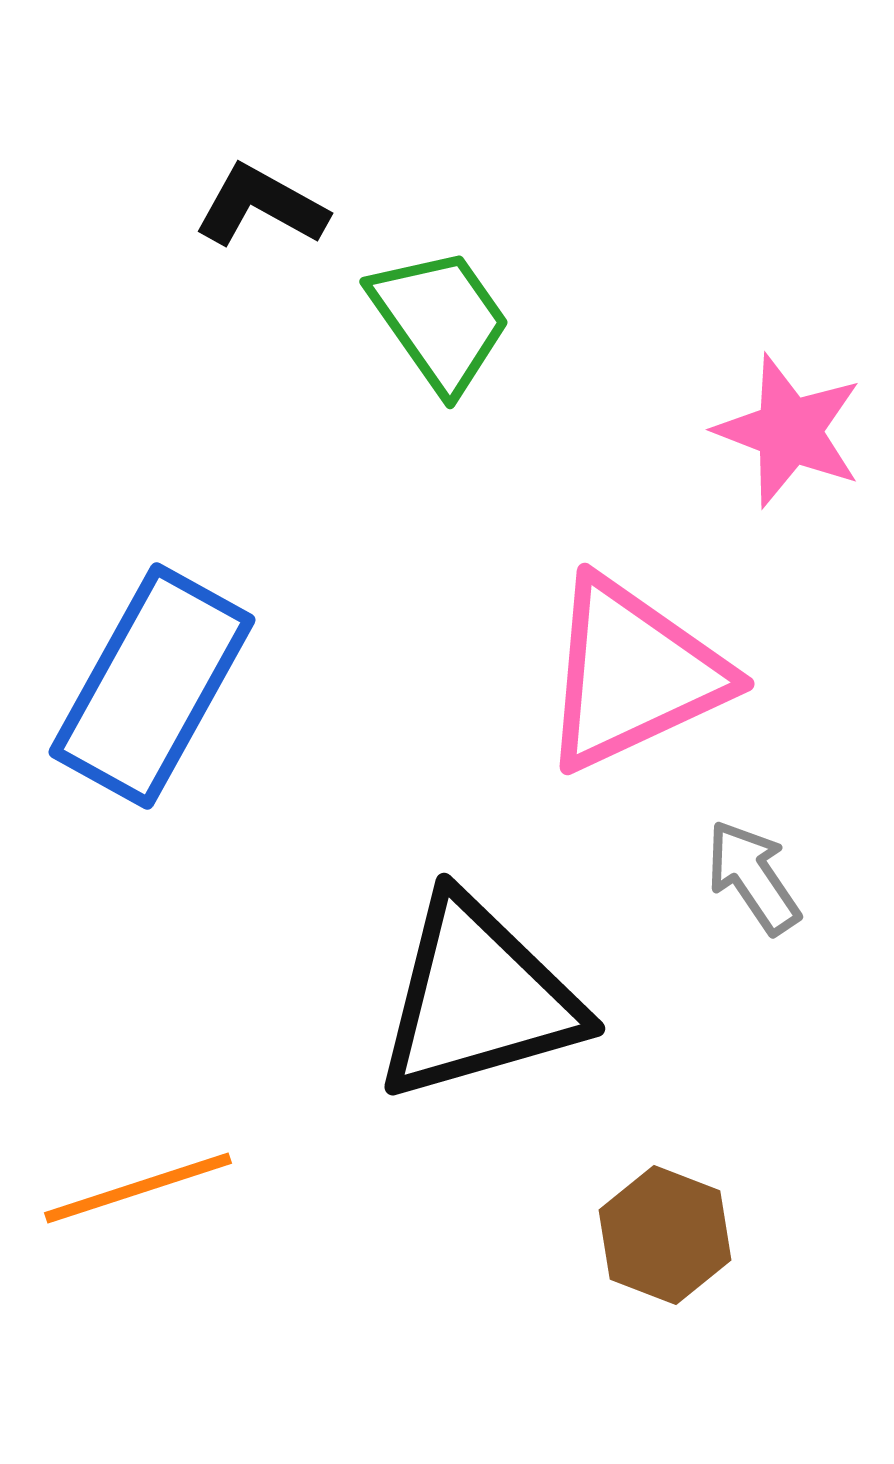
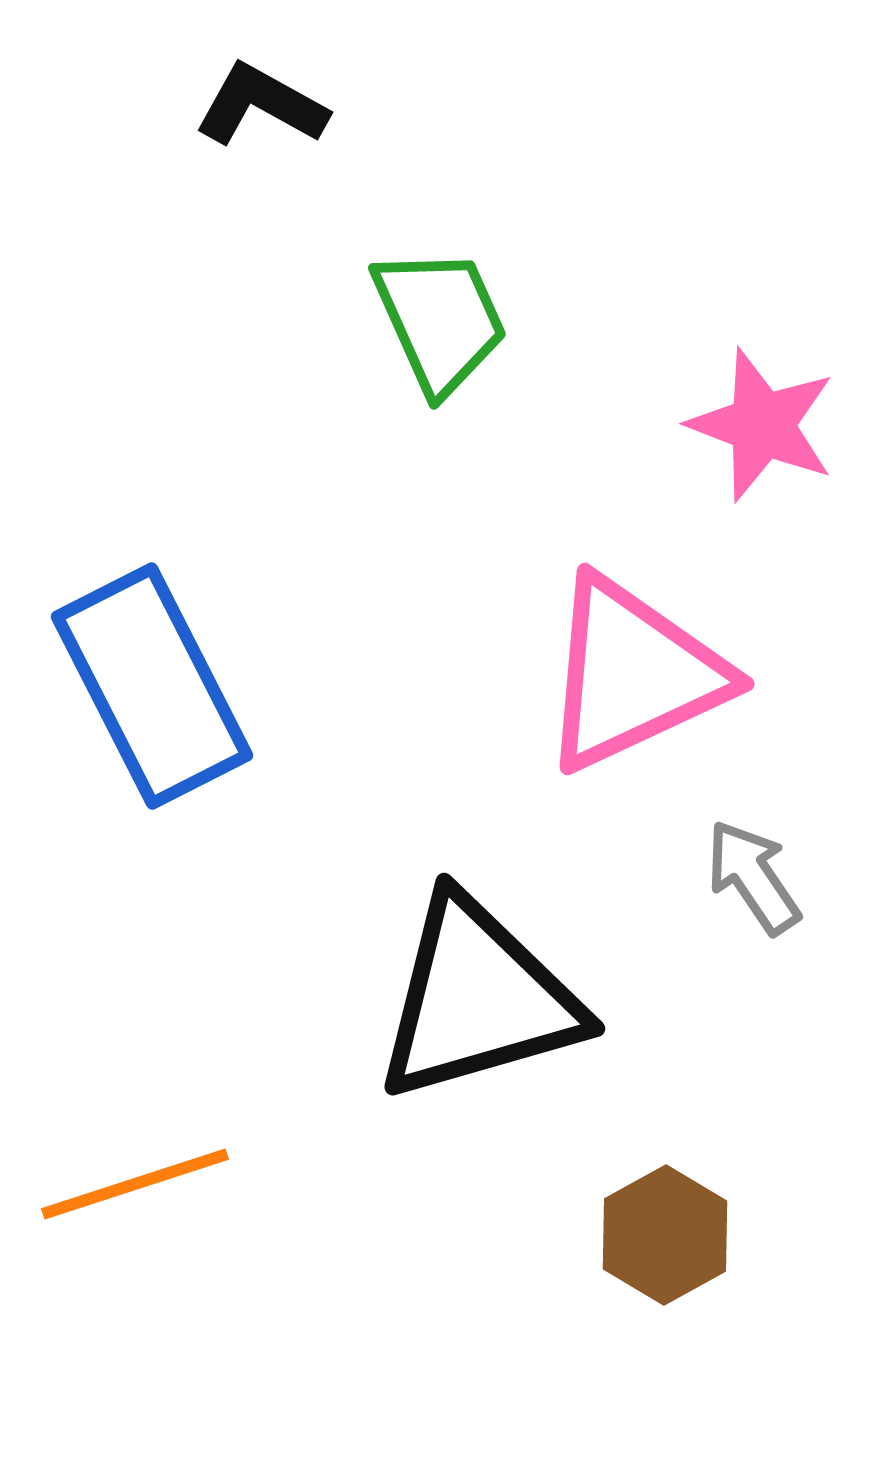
black L-shape: moved 101 px up
green trapezoid: rotated 11 degrees clockwise
pink star: moved 27 px left, 6 px up
blue rectangle: rotated 56 degrees counterclockwise
orange line: moved 3 px left, 4 px up
brown hexagon: rotated 10 degrees clockwise
